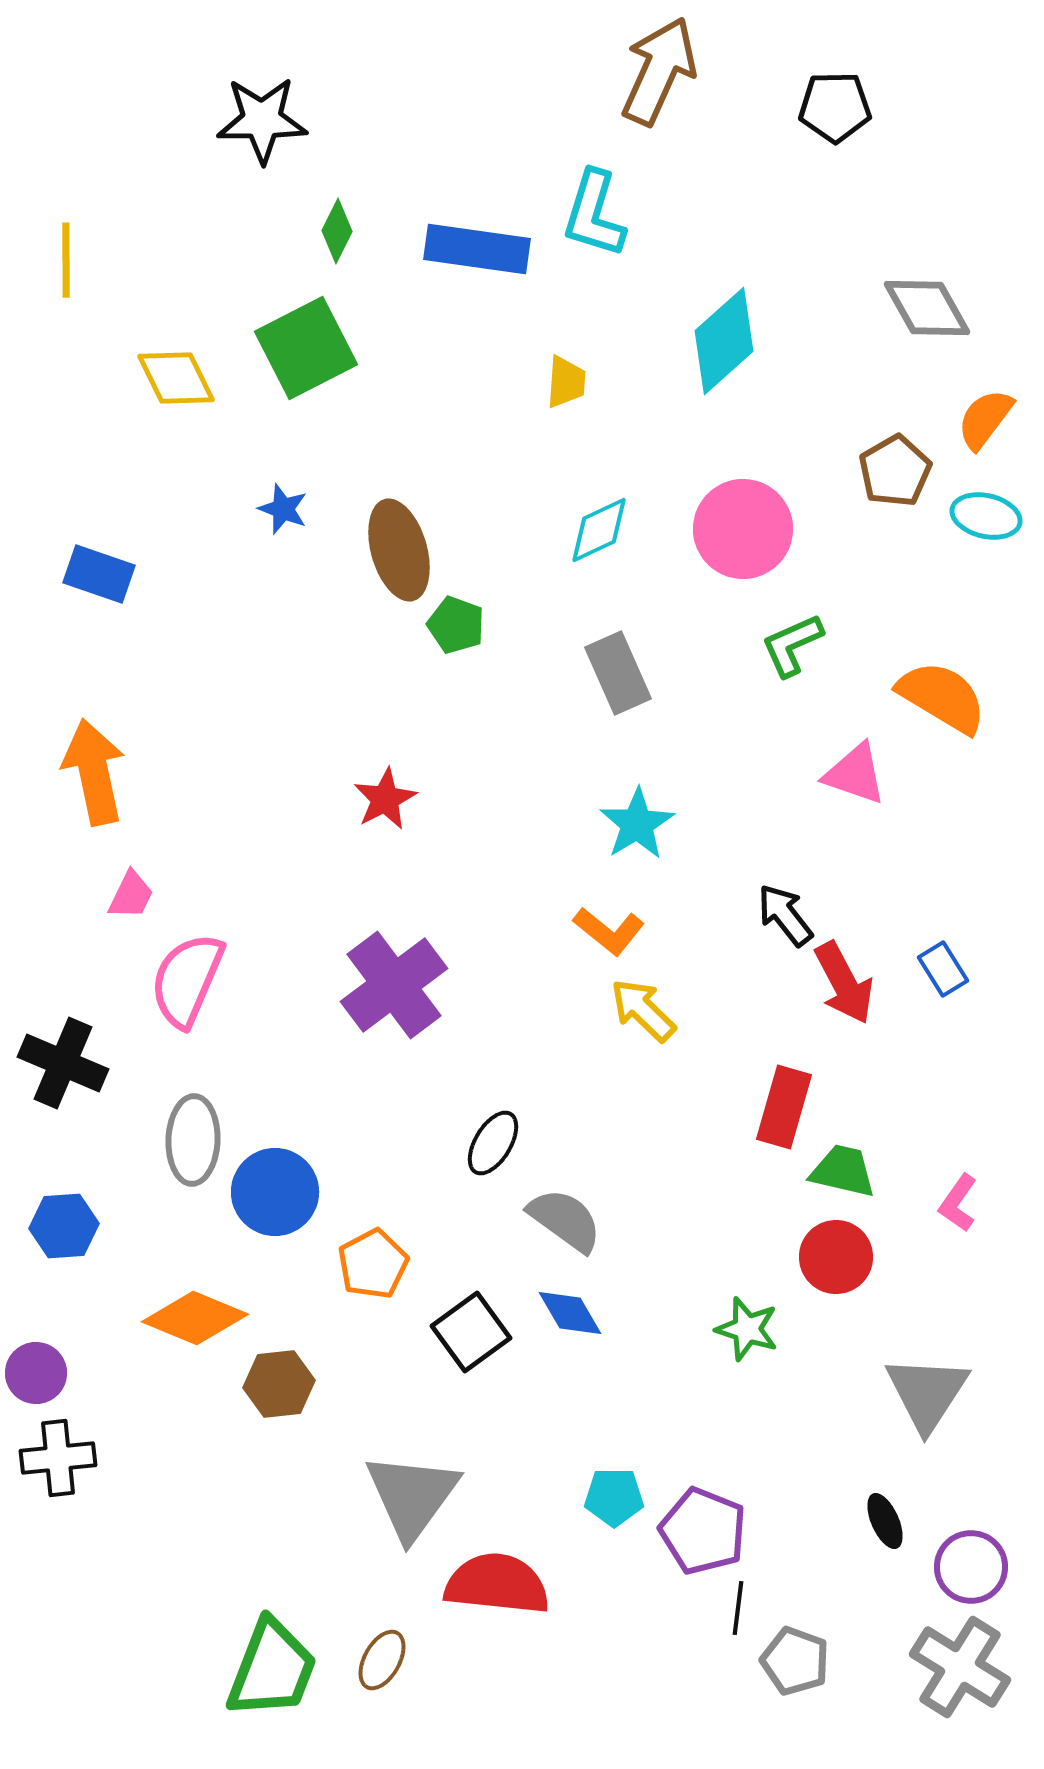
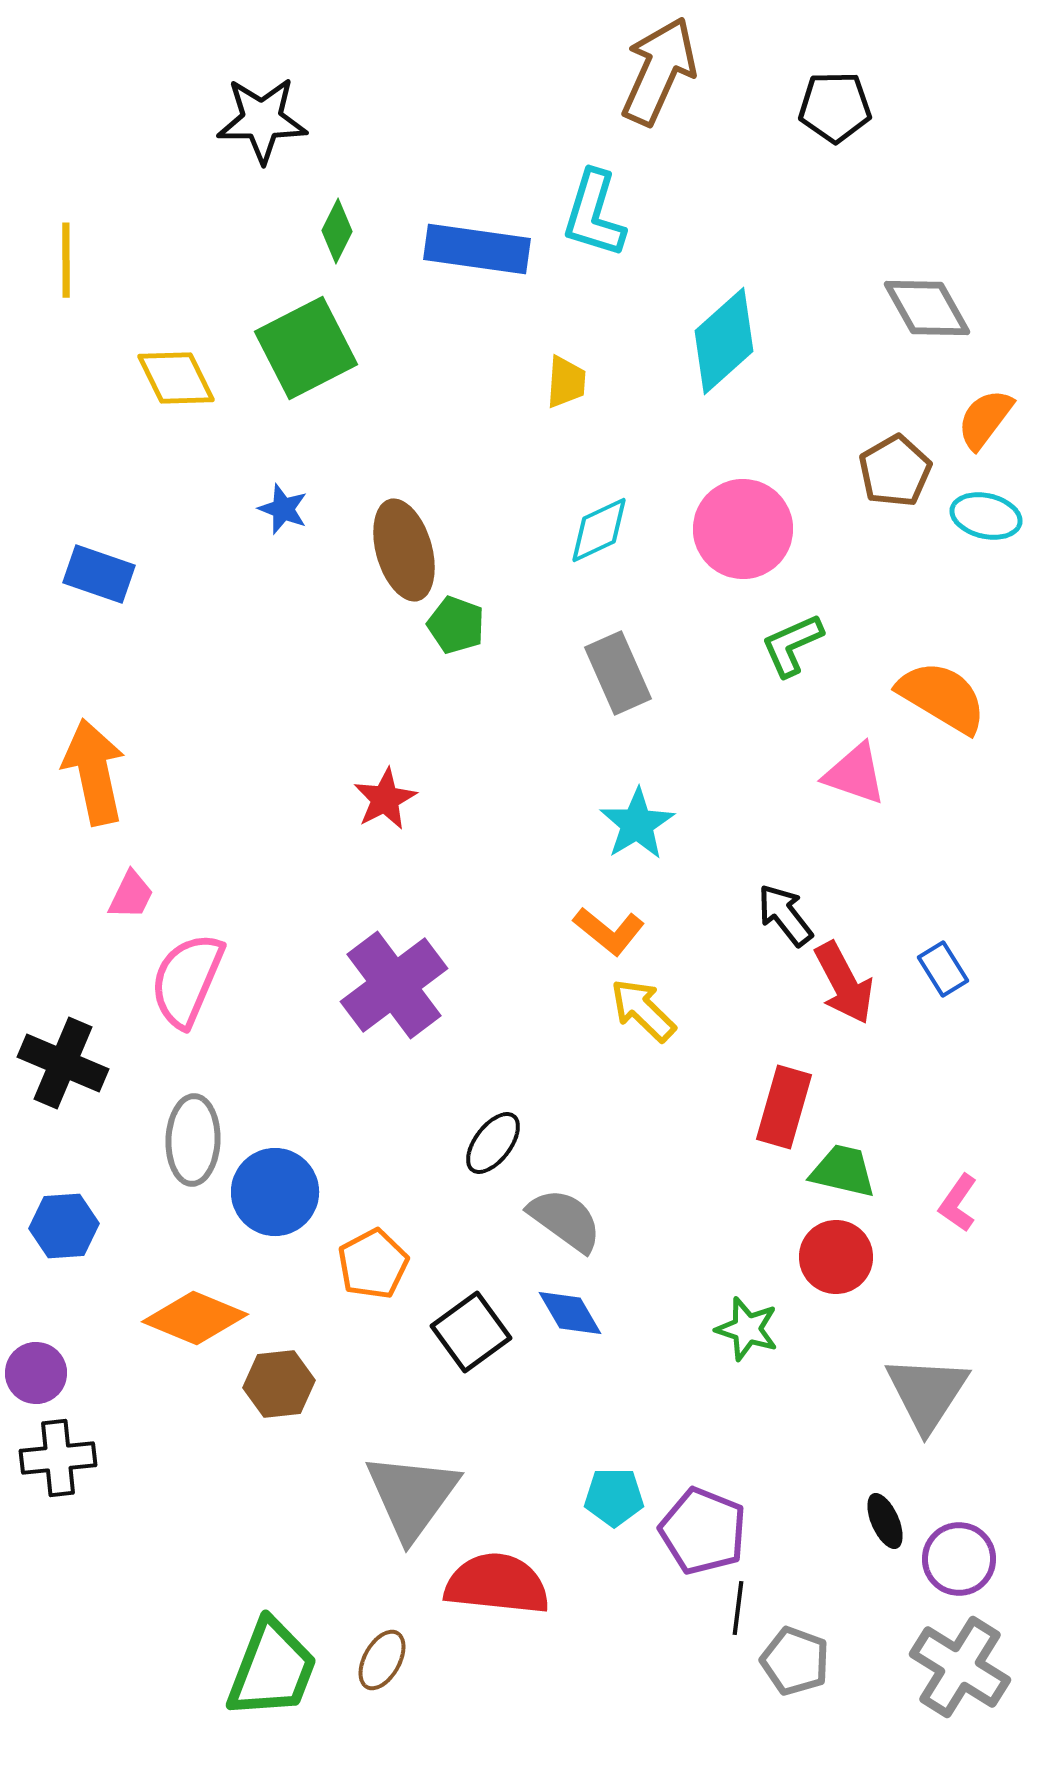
brown ellipse at (399, 550): moved 5 px right
black ellipse at (493, 1143): rotated 6 degrees clockwise
purple circle at (971, 1567): moved 12 px left, 8 px up
